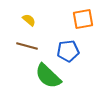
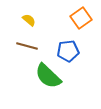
orange square: moved 2 px left, 1 px up; rotated 25 degrees counterclockwise
